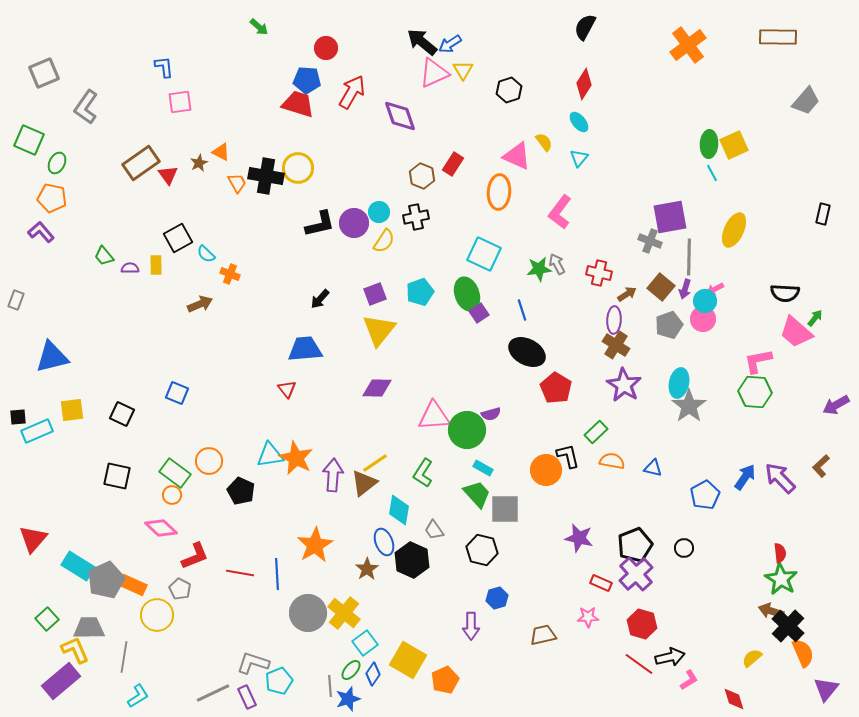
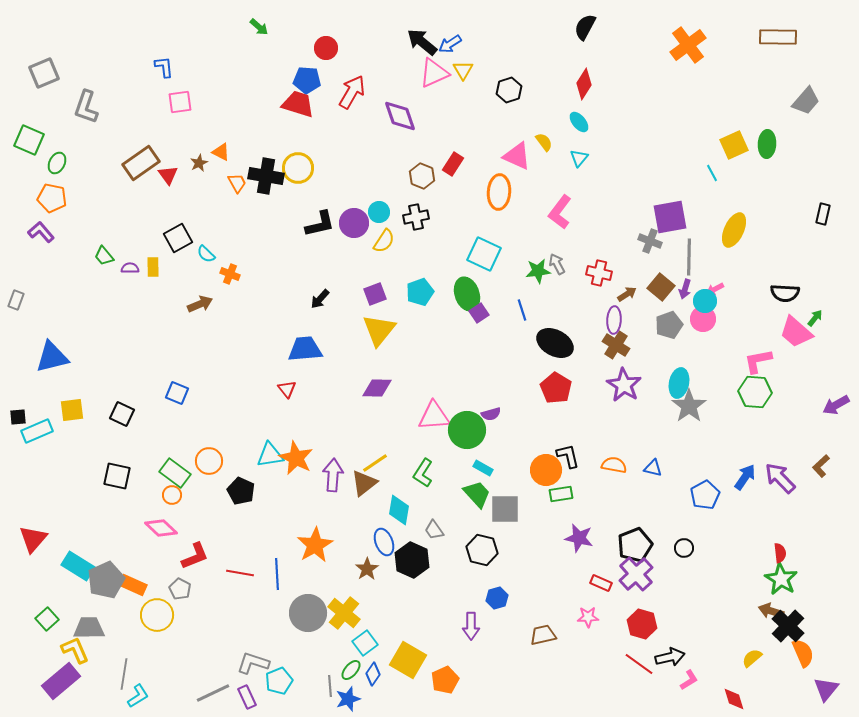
gray L-shape at (86, 107): rotated 16 degrees counterclockwise
green ellipse at (709, 144): moved 58 px right
yellow rectangle at (156, 265): moved 3 px left, 2 px down
green star at (539, 269): moved 1 px left, 2 px down
black ellipse at (527, 352): moved 28 px right, 9 px up
green rectangle at (596, 432): moved 35 px left, 62 px down; rotated 35 degrees clockwise
orange semicircle at (612, 461): moved 2 px right, 4 px down
gray line at (124, 657): moved 17 px down
